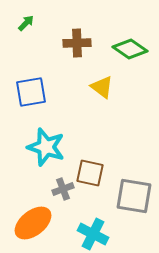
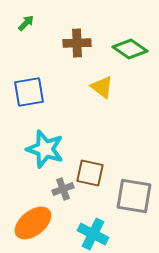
blue square: moved 2 px left
cyan star: moved 1 px left, 2 px down
